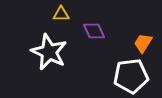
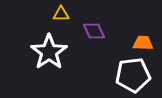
orange trapezoid: rotated 60 degrees clockwise
white star: rotated 12 degrees clockwise
white pentagon: moved 2 px right, 1 px up
